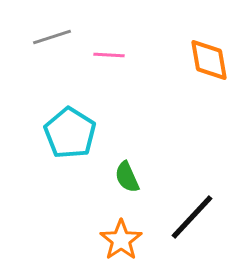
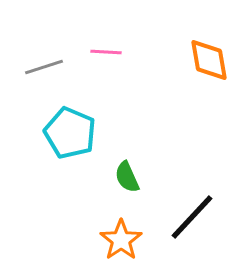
gray line: moved 8 px left, 30 px down
pink line: moved 3 px left, 3 px up
cyan pentagon: rotated 9 degrees counterclockwise
